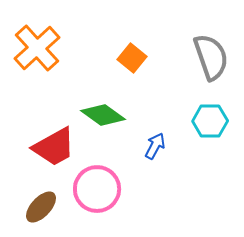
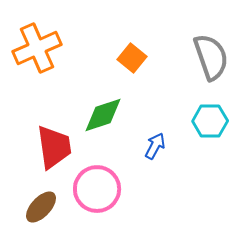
orange cross: rotated 18 degrees clockwise
green diamond: rotated 54 degrees counterclockwise
red trapezoid: rotated 69 degrees counterclockwise
